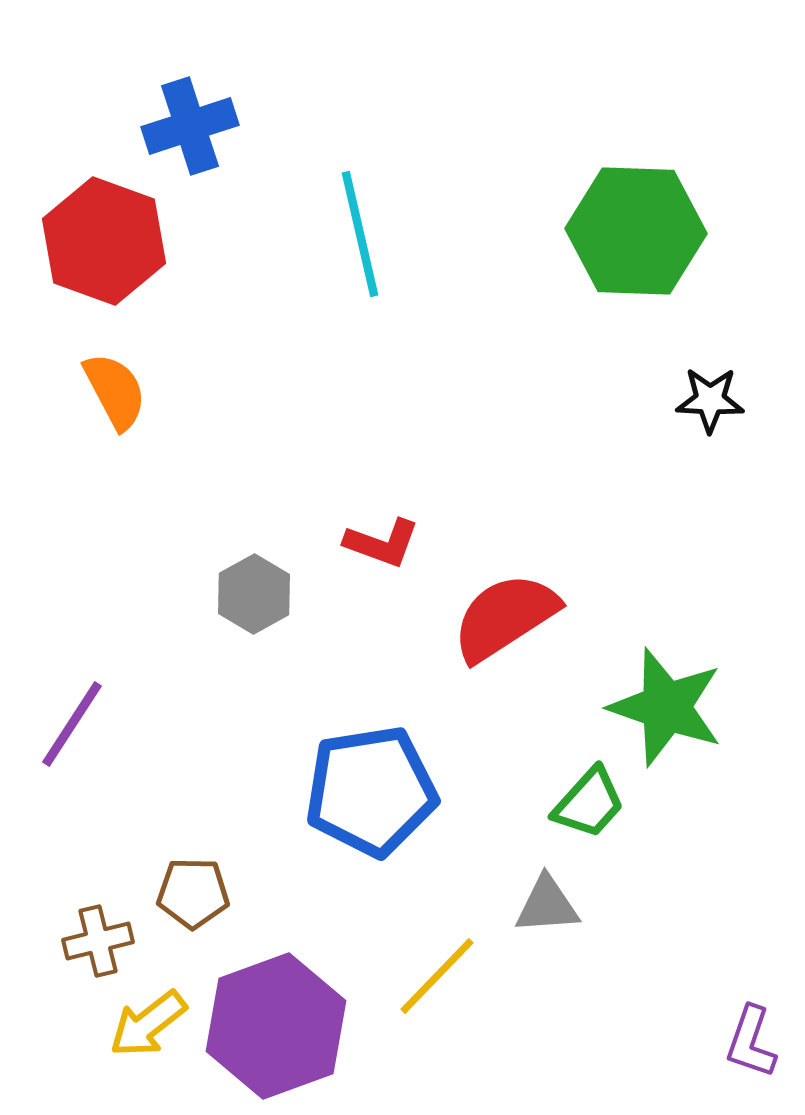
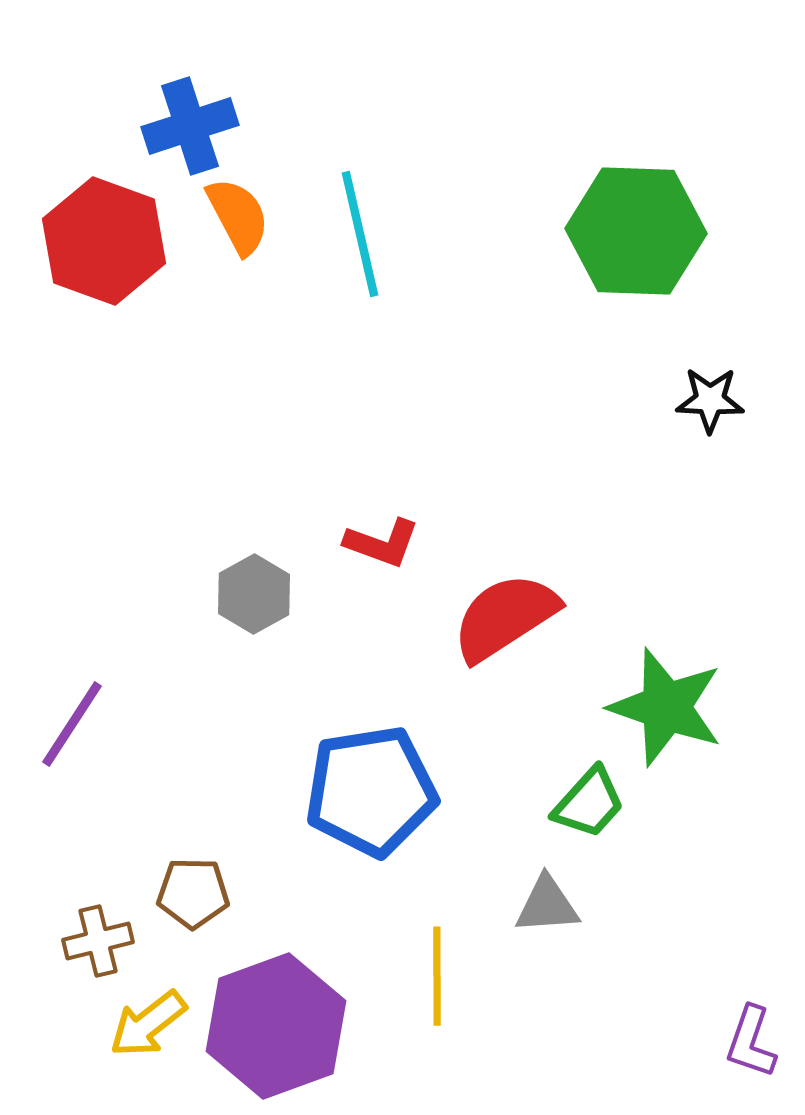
orange semicircle: moved 123 px right, 175 px up
yellow line: rotated 44 degrees counterclockwise
